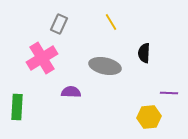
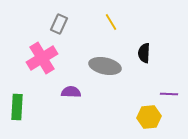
purple line: moved 1 px down
